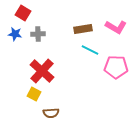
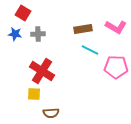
red cross: rotated 10 degrees counterclockwise
yellow square: rotated 24 degrees counterclockwise
